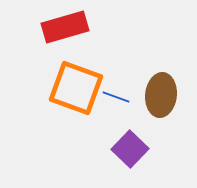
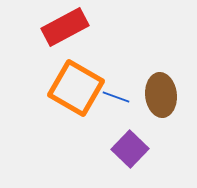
red rectangle: rotated 12 degrees counterclockwise
orange square: rotated 10 degrees clockwise
brown ellipse: rotated 12 degrees counterclockwise
